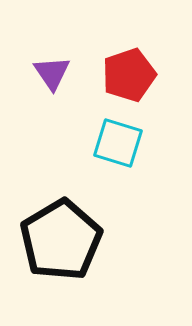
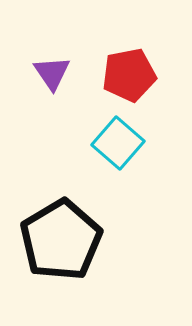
red pentagon: rotated 8 degrees clockwise
cyan square: rotated 24 degrees clockwise
